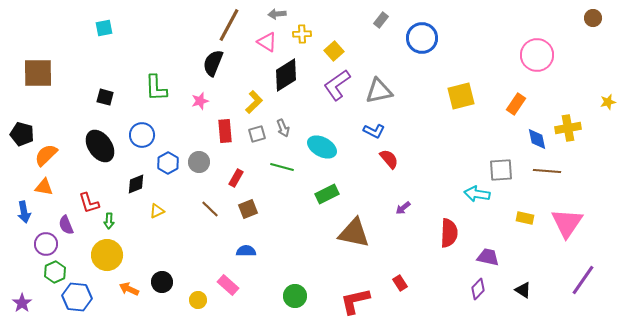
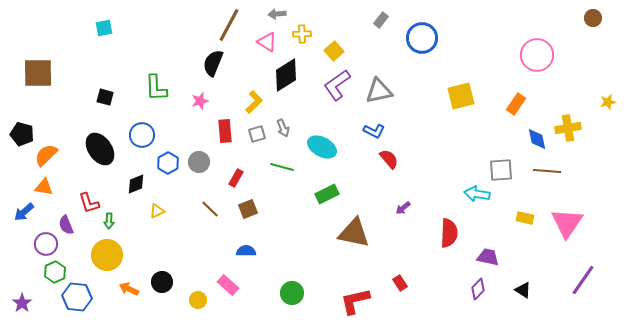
black ellipse at (100, 146): moved 3 px down
blue arrow at (24, 212): rotated 60 degrees clockwise
green circle at (295, 296): moved 3 px left, 3 px up
